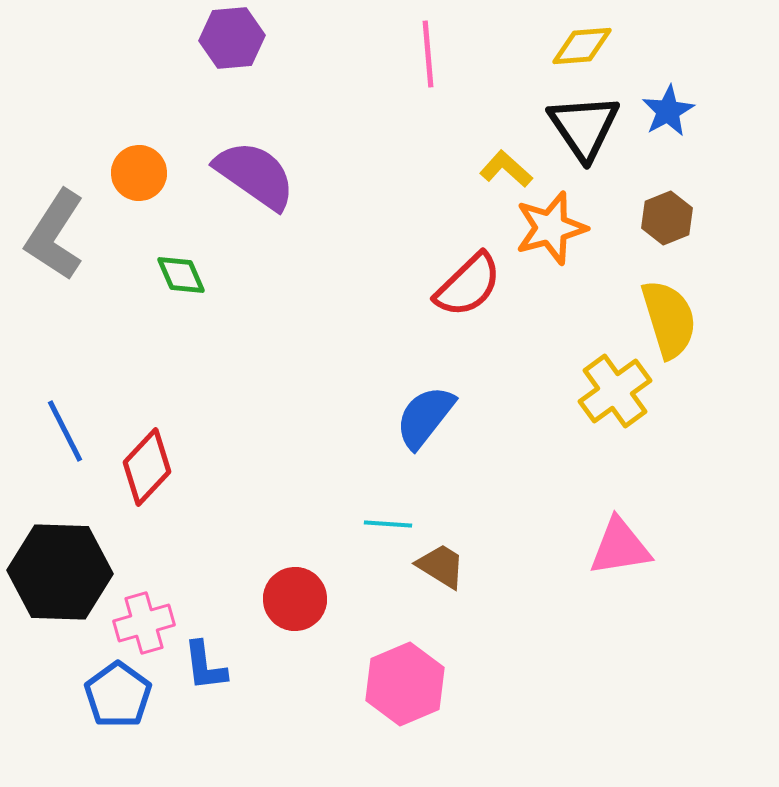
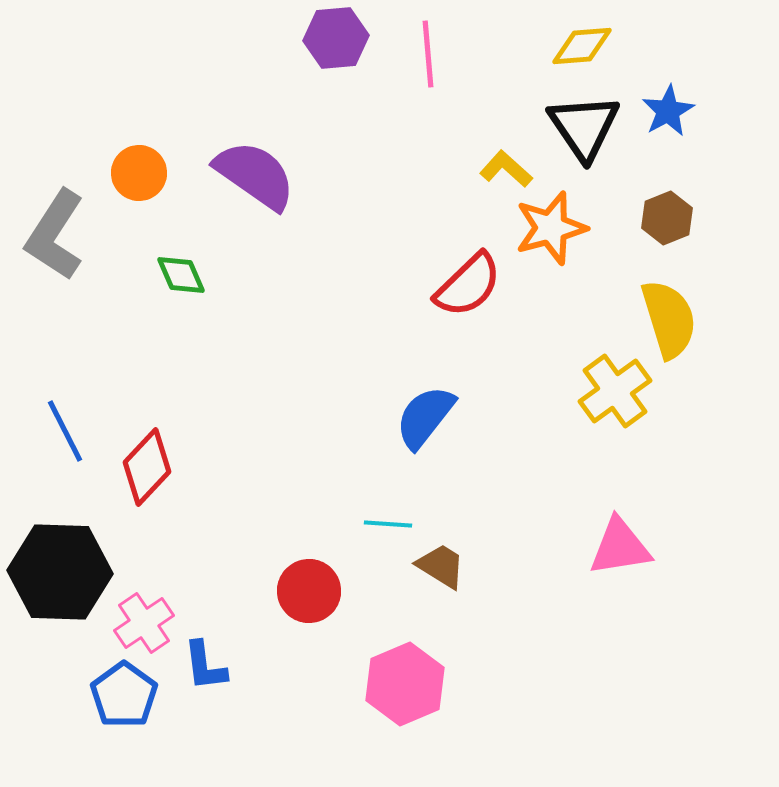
purple hexagon: moved 104 px right
red circle: moved 14 px right, 8 px up
pink cross: rotated 18 degrees counterclockwise
blue pentagon: moved 6 px right
